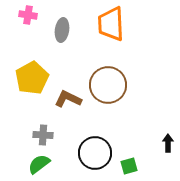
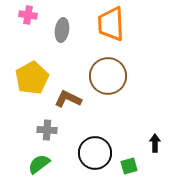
brown circle: moved 9 px up
gray cross: moved 4 px right, 5 px up
black arrow: moved 13 px left
